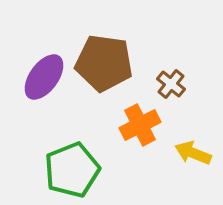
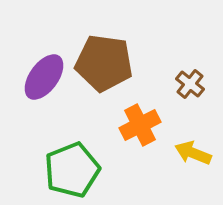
brown cross: moved 19 px right
